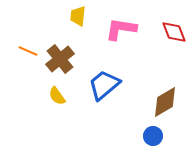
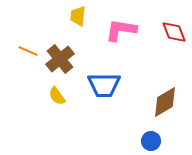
pink L-shape: moved 1 px down
blue trapezoid: rotated 140 degrees counterclockwise
blue circle: moved 2 px left, 5 px down
